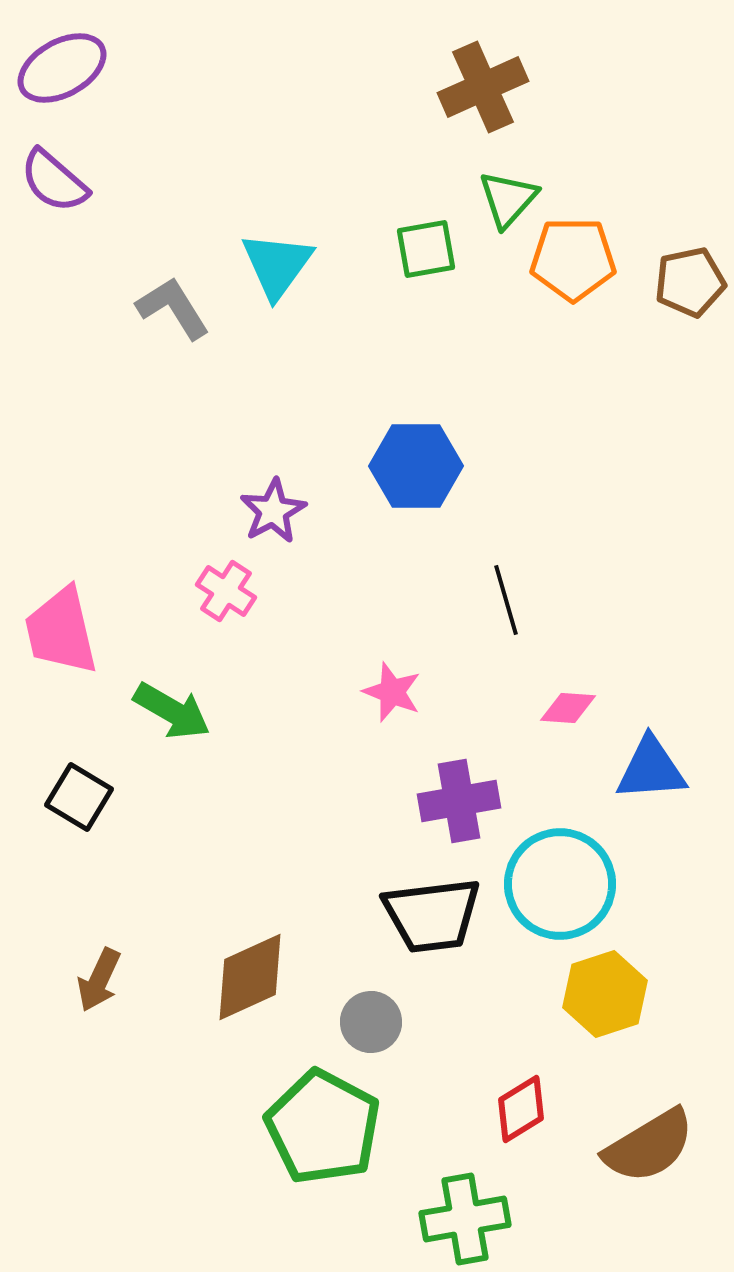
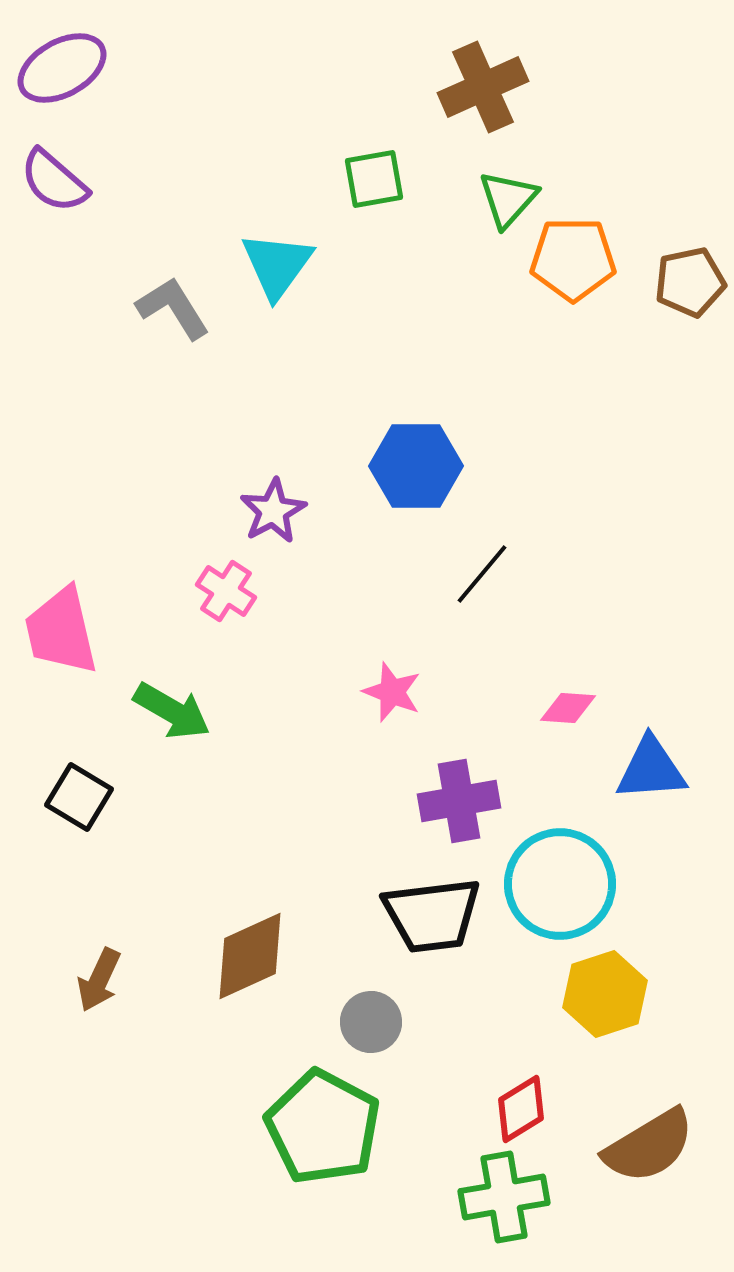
green square: moved 52 px left, 70 px up
black line: moved 24 px left, 26 px up; rotated 56 degrees clockwise
brown diamond: moved 21 px up
green cross: moved 39 px right, 22 px up
